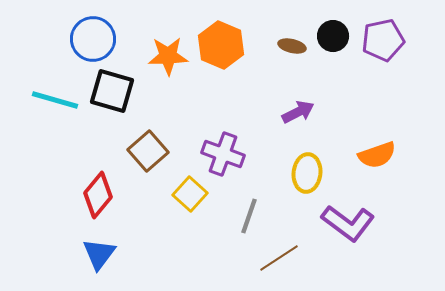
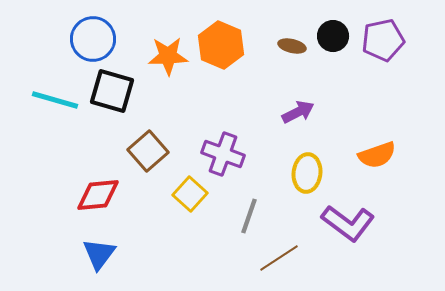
red diamond: rotated 45 degrees clockwise
